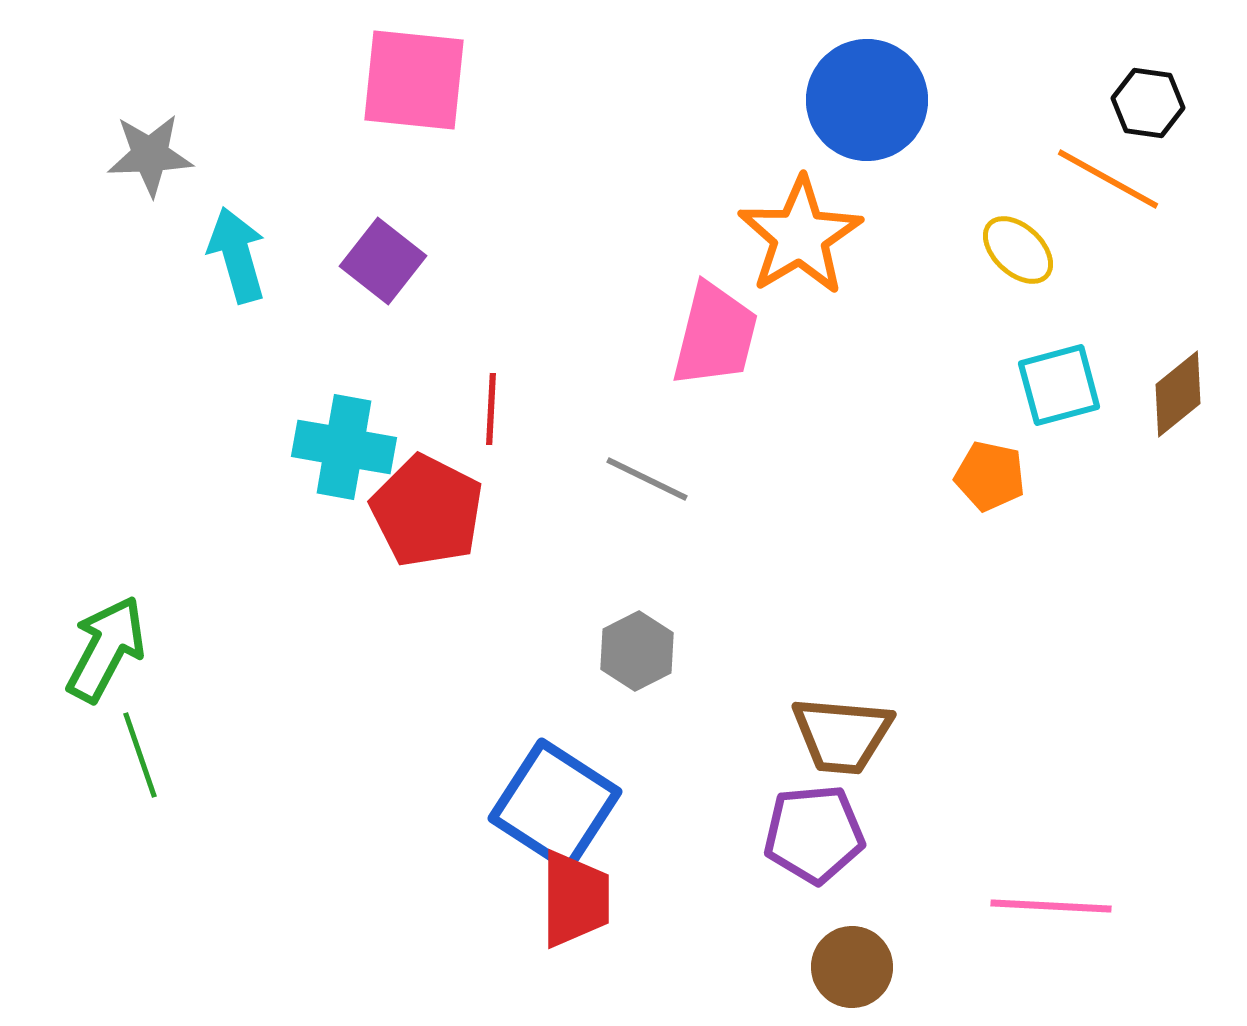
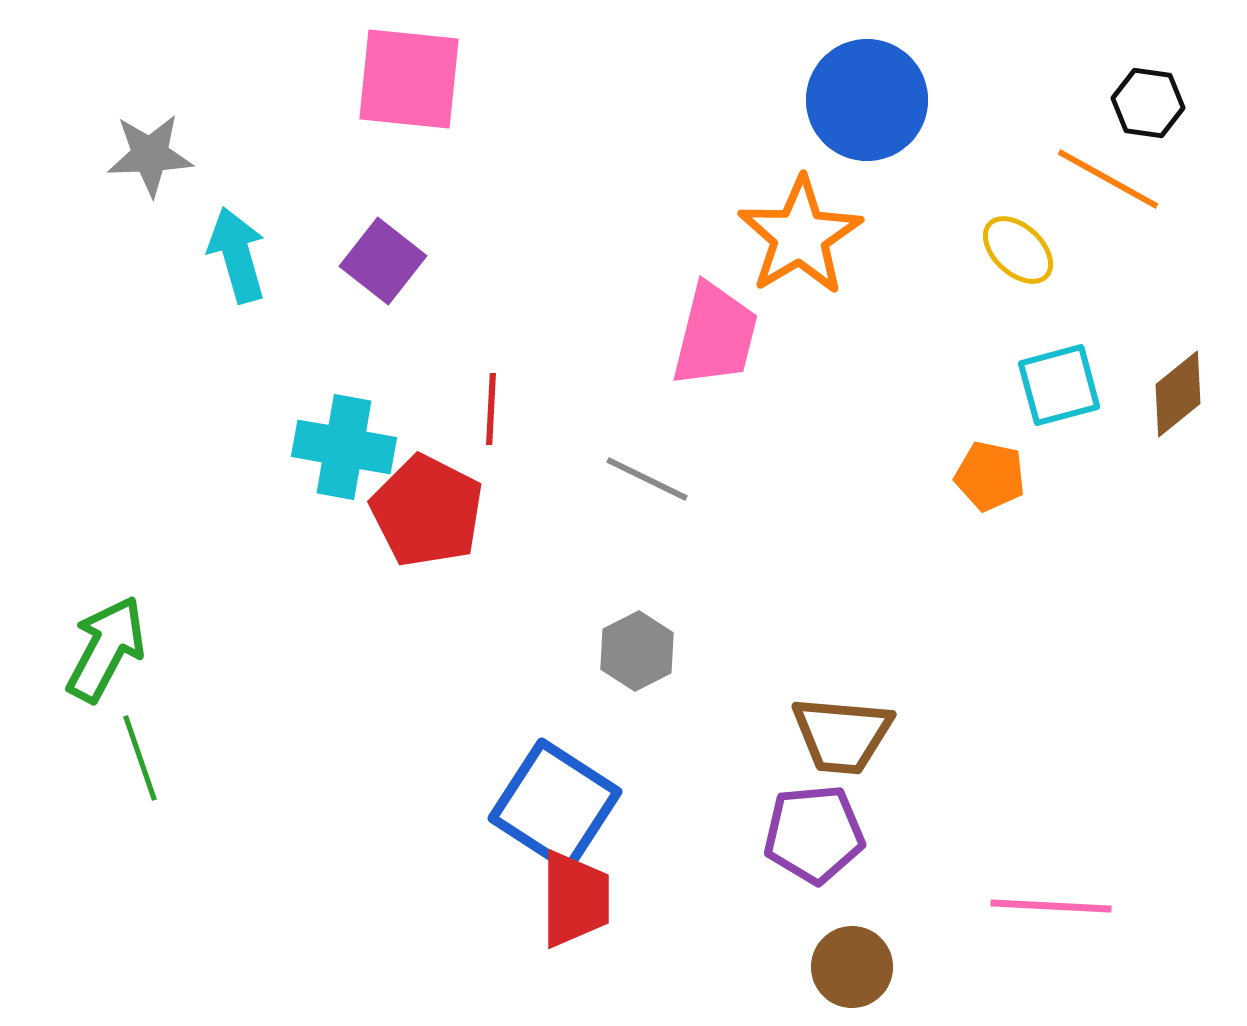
pink square: moved 5 px left, 1 px up
green line: moved 3 px down
